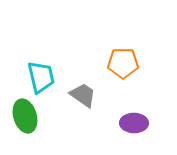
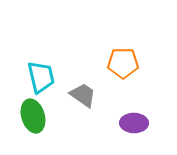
green ellipse: moved 8 px right
